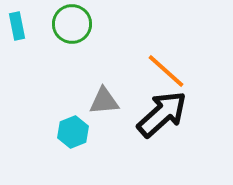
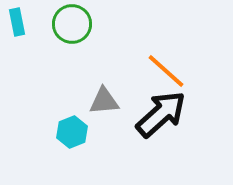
cyan rectangle: moved 4 px up
black arrow: moved 1 px left
cyan hexagon: moved 1 px left
